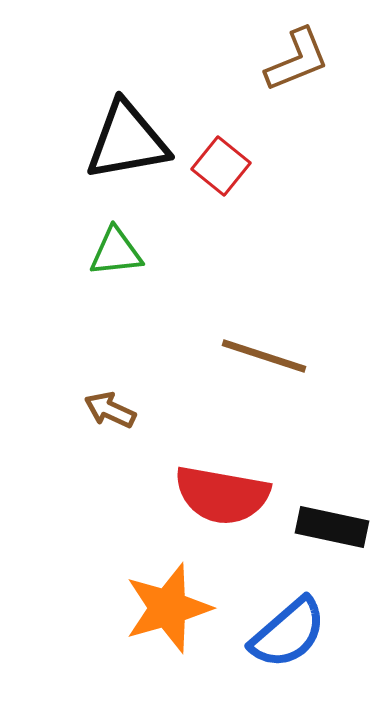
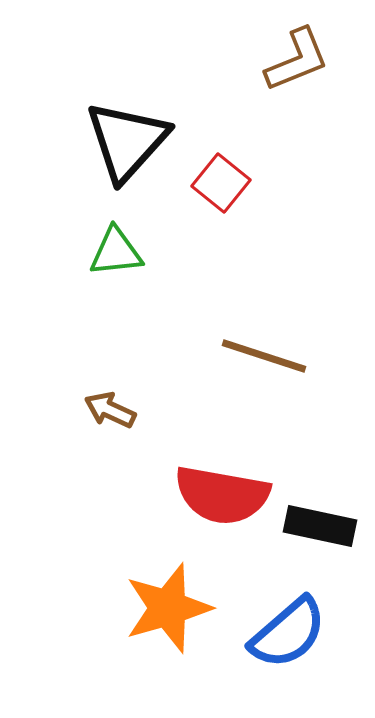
black triangle: rotated 38 degrees counterclockwise
red square: moved 17 px down
black rectangle: moved 12 px left, 1 px up
